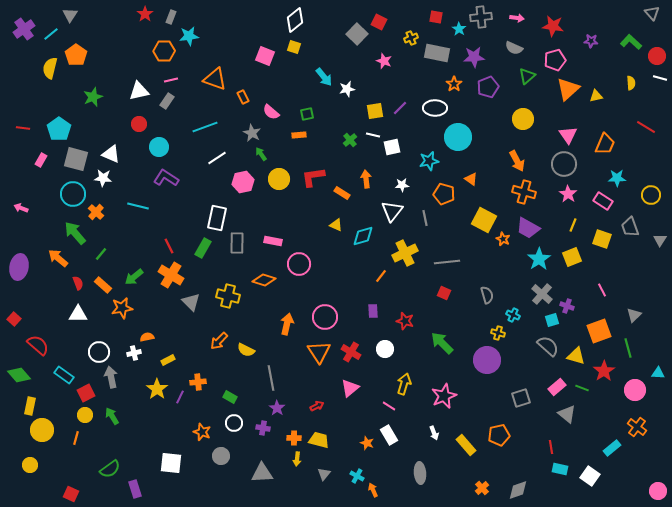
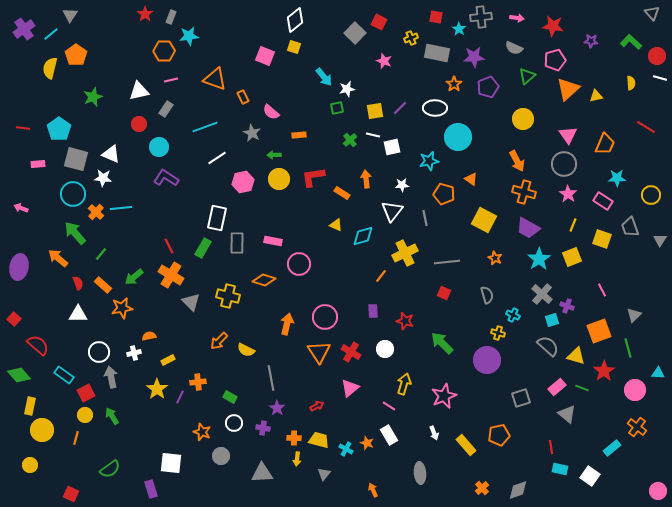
gray square at (357, 34): moved 2 px left, 1 px up
gray rectangle at (167, 101): moved 1 px left, 8 px down
green square at (307, 114): moved 30 px right, 6 px up
green arrow at (261, 154): moved 13 px right, 1 px down; rotated 56 degrees counterclockwise
pink rectangle at (41, 160): moved 3 px left, 4 px down; rotated 56 degrees clockwise
cyan line at (138, 206): moved 17 px left, 2 px down; rotated 20 degrees counterclockwise
orange star at (503, 239): moved 8 px left, 19 px down
orange semicircle at (147, 337): moved 2 px right, 1 px up
cyan cross at (357, 476): moved 11 px left, 27 px up
purple rectangle at (135, 489): moved 16 px right
